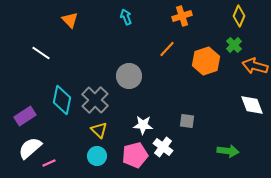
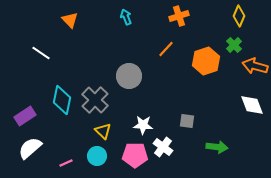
orange cross: moved 3 px left
orange line: moved 1 px left
yellow triangle: moved 4 px right, 1 px down
green arrow: moved 11 px left, 4 px up
pink pentagon: rotated 15 degrees clockwise
pink line: moved 17 px right
